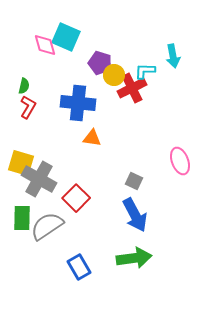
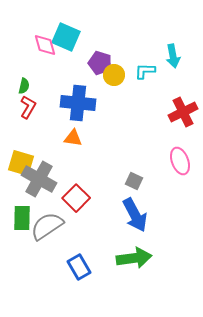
red cross: moved 51 px right, 24 px down
orange triangle: moved 19 px left
